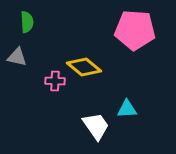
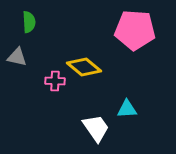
green semicircle: moved 2 px right
white trapezoid: moved 2 px down
